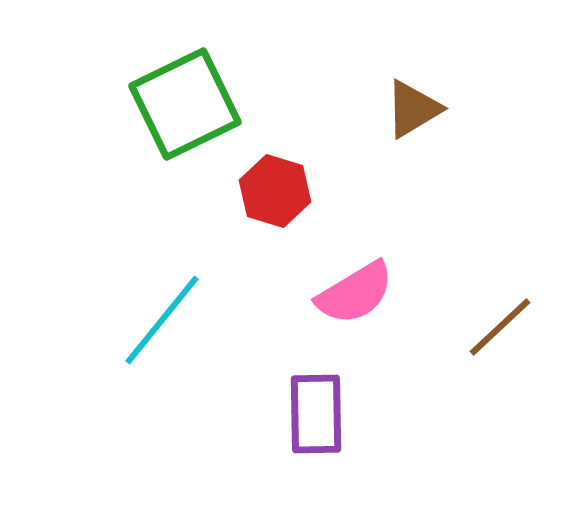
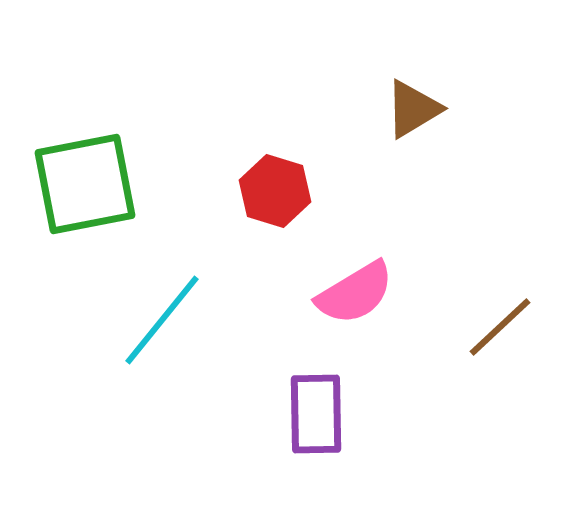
green square: moved 100 px left, 80 px down; rotated 15 degrees clockwise
